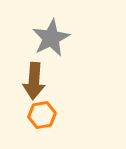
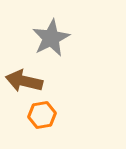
brown arrow: moved 10 px left; rotated 99 degrees clockwise
